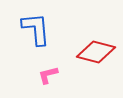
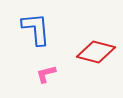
pink L-shape: moved 2 px left, 1 px up
